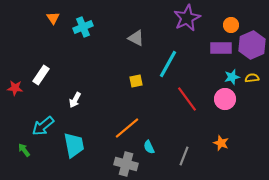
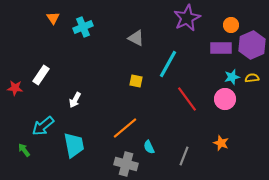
yellow square: rotated 24 degrees clockwise
orange line: moved 2 px left
